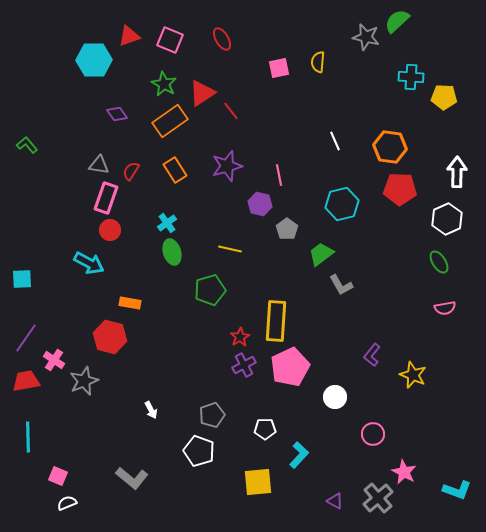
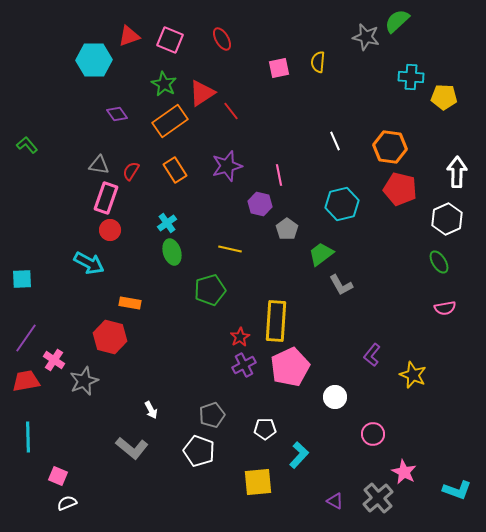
red pentagon at (400, 189): rotated 12 degrees clockwise
gray L-shape at (132, 478): moved 30 px up
